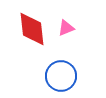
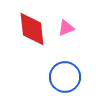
blue circle: moved 4 px right, 1 px down
